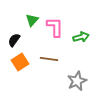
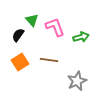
green triangle: rotated 24 degrees counterclockwise
pink L-shape: rotated 20 degrees counterclockwise
black semicircle: moved 4 px right, 5 px up
brown line: moved 1 px down
